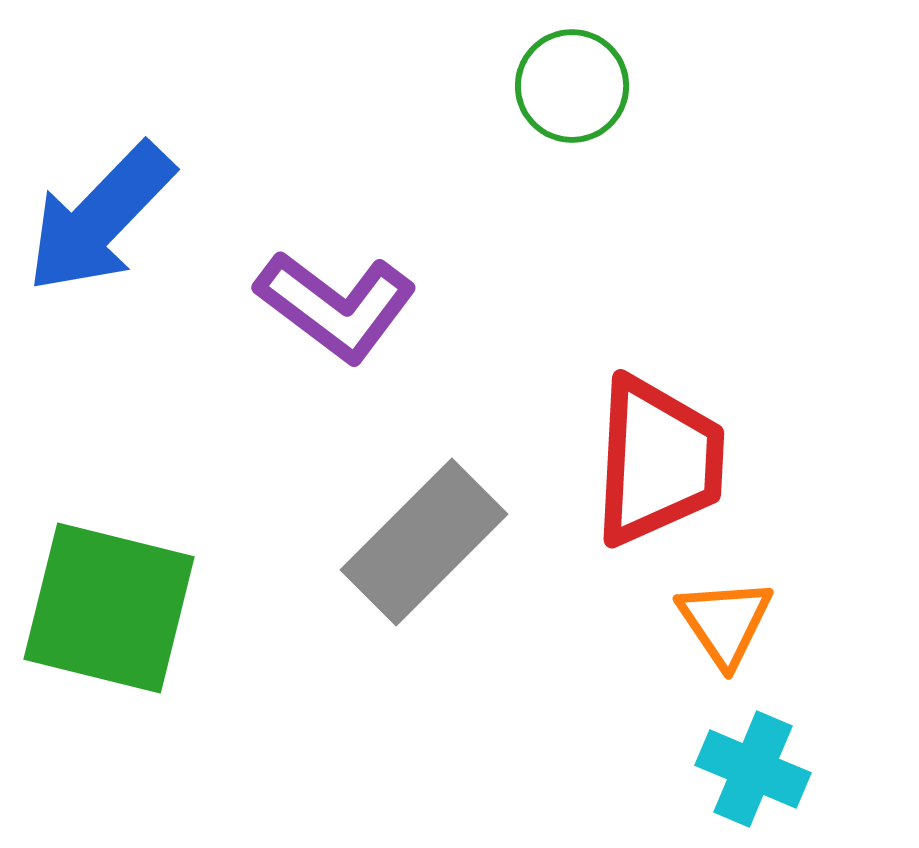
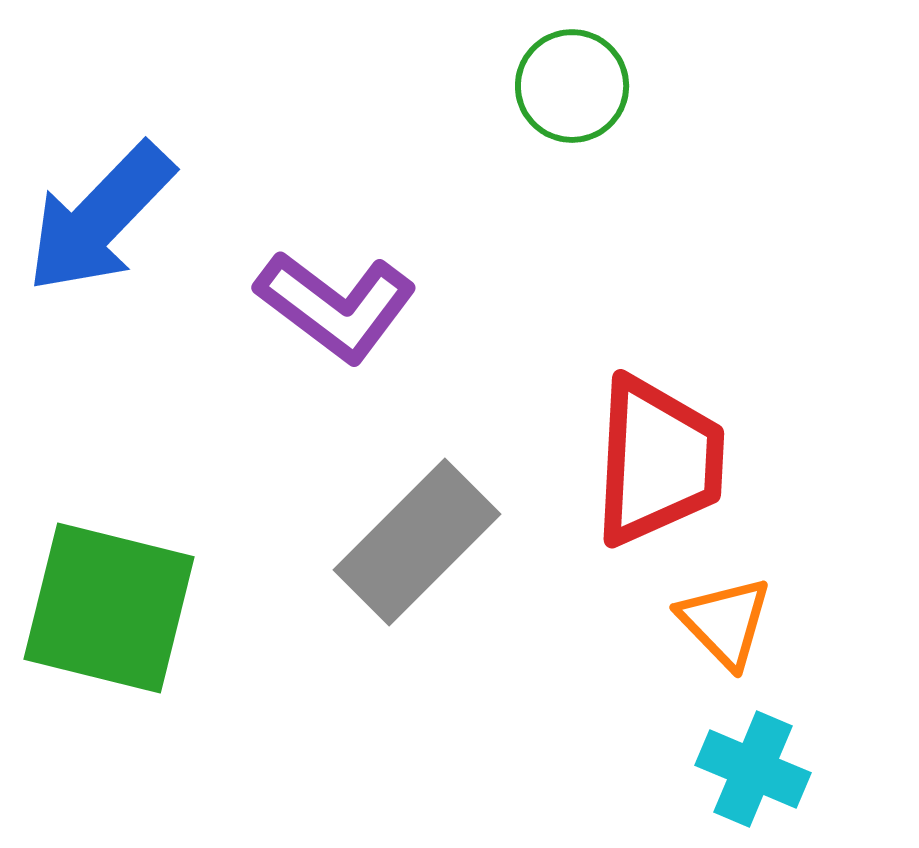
gray rectangle: moved 7 px left
orange triangle: rotated 10 degrees counterclockwise
